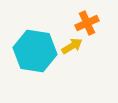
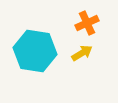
yellow arrow: moved 10 px right, 7 px down
